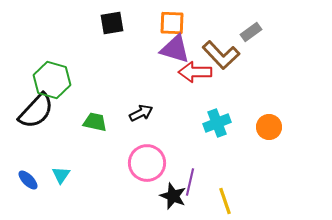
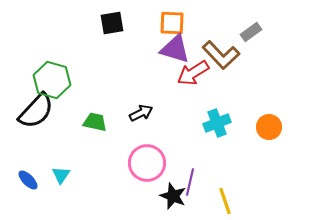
red arrow: moved 2 px left, 1 px down; rotated 32 degrees counterclockwise
